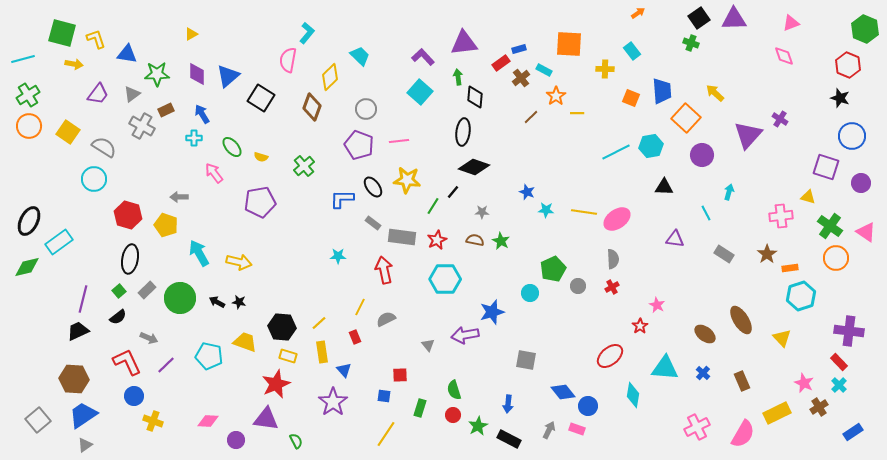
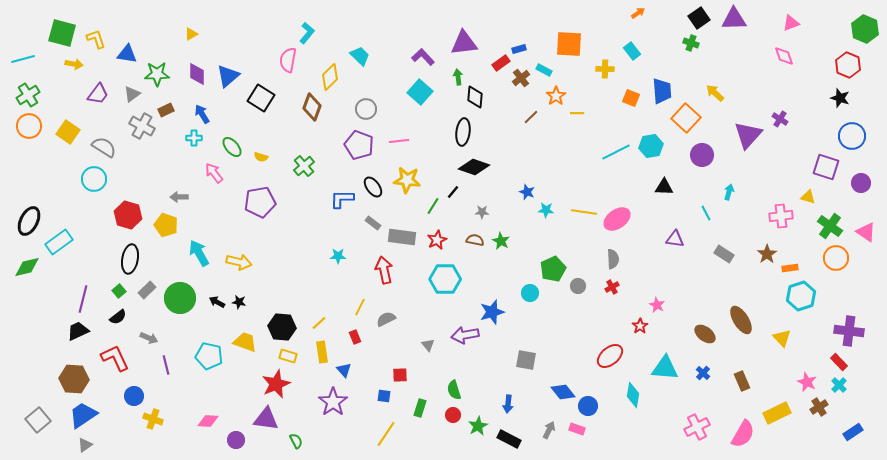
red L-shape at (127, 362): moved 12 px left, 4 px up
purple line at (166, 365): rotated 60 degrees counterclockwise
pink star at (804, 383): moved 3 px right, 1 px up
yellow cross at (153, 421): moved 2 px up
